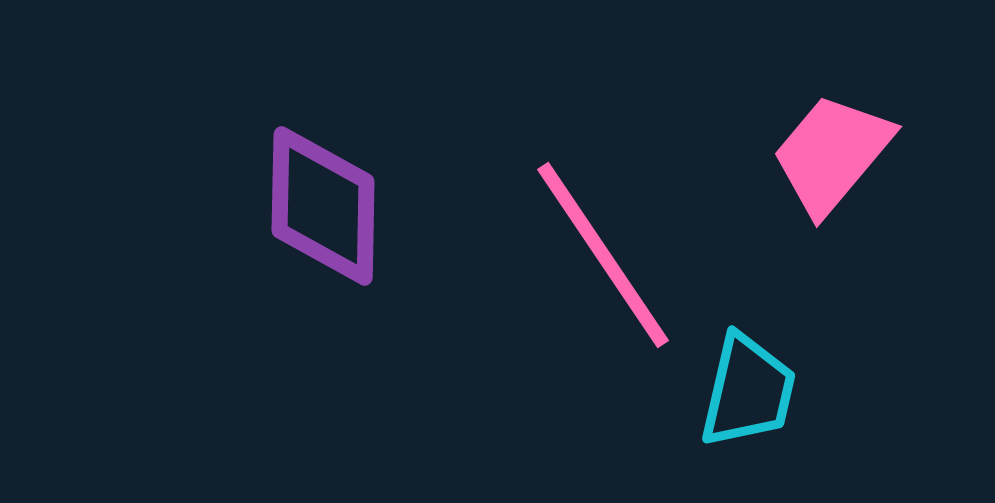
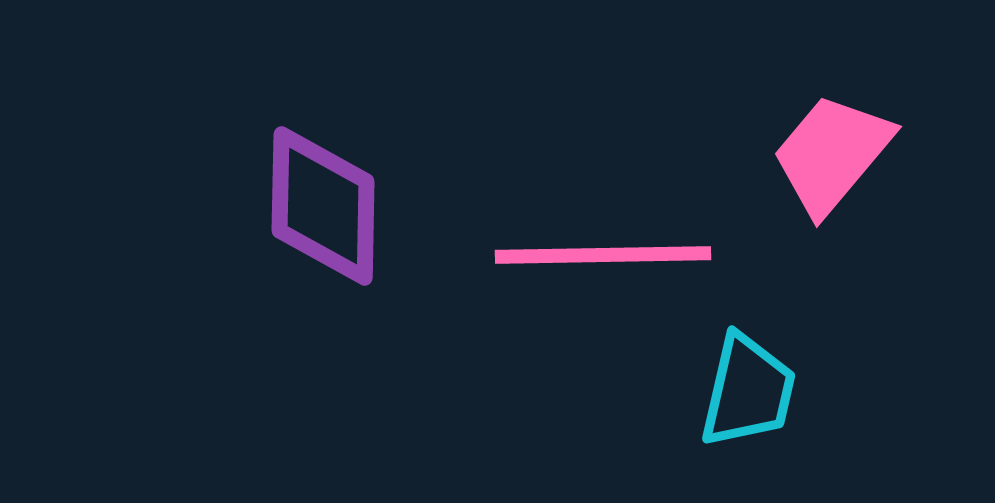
pink line: rotated 57 degrees counterclockwise
